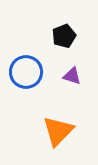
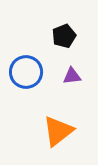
purple triangle: rotated 24 degrees counterclockwise
orange triangle: rotated 8 degrees clockwise
